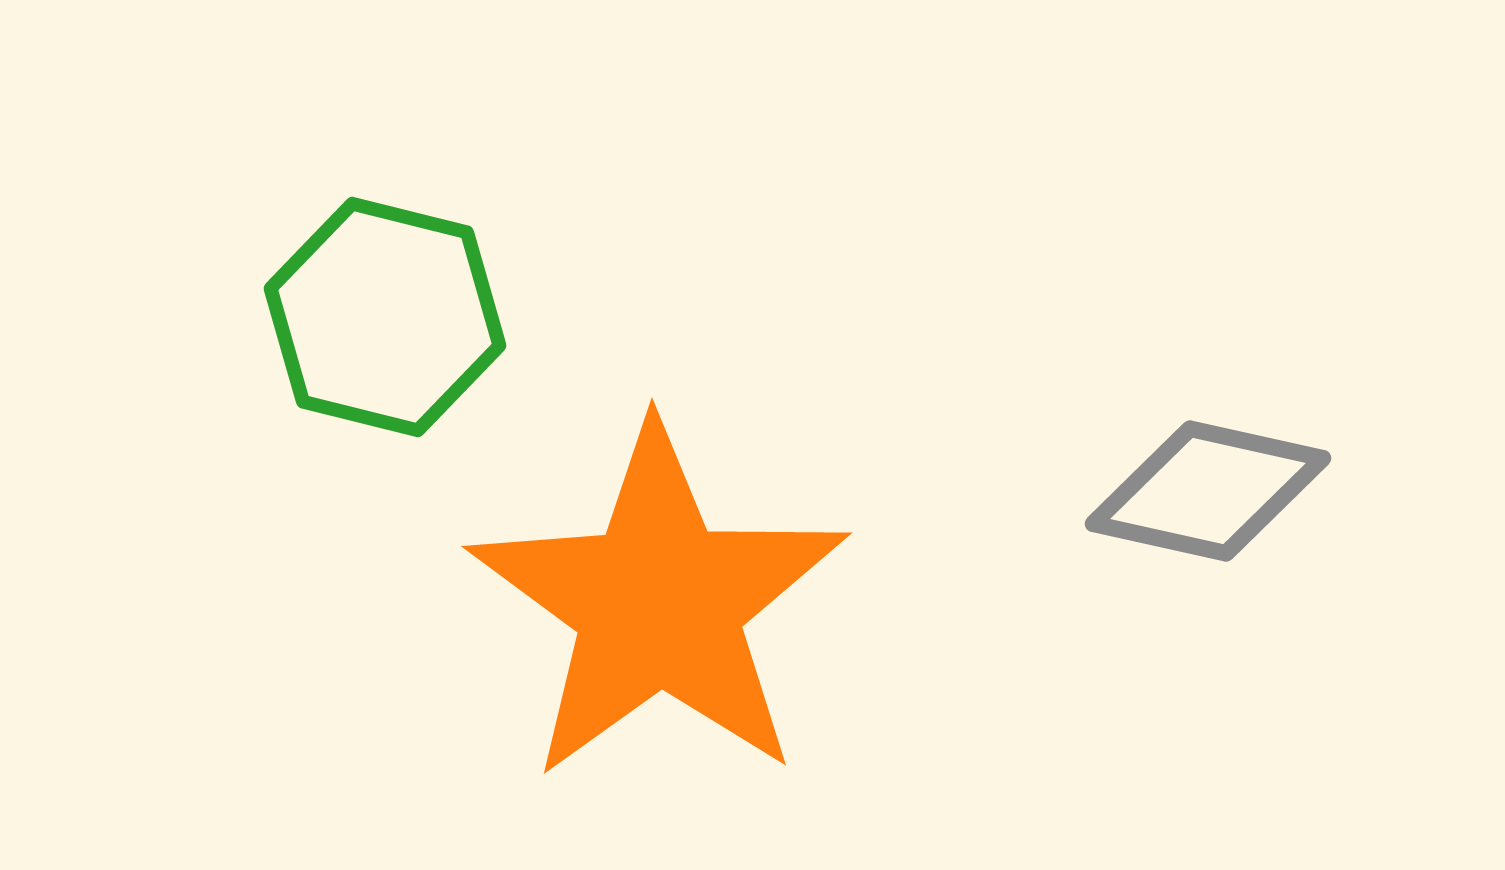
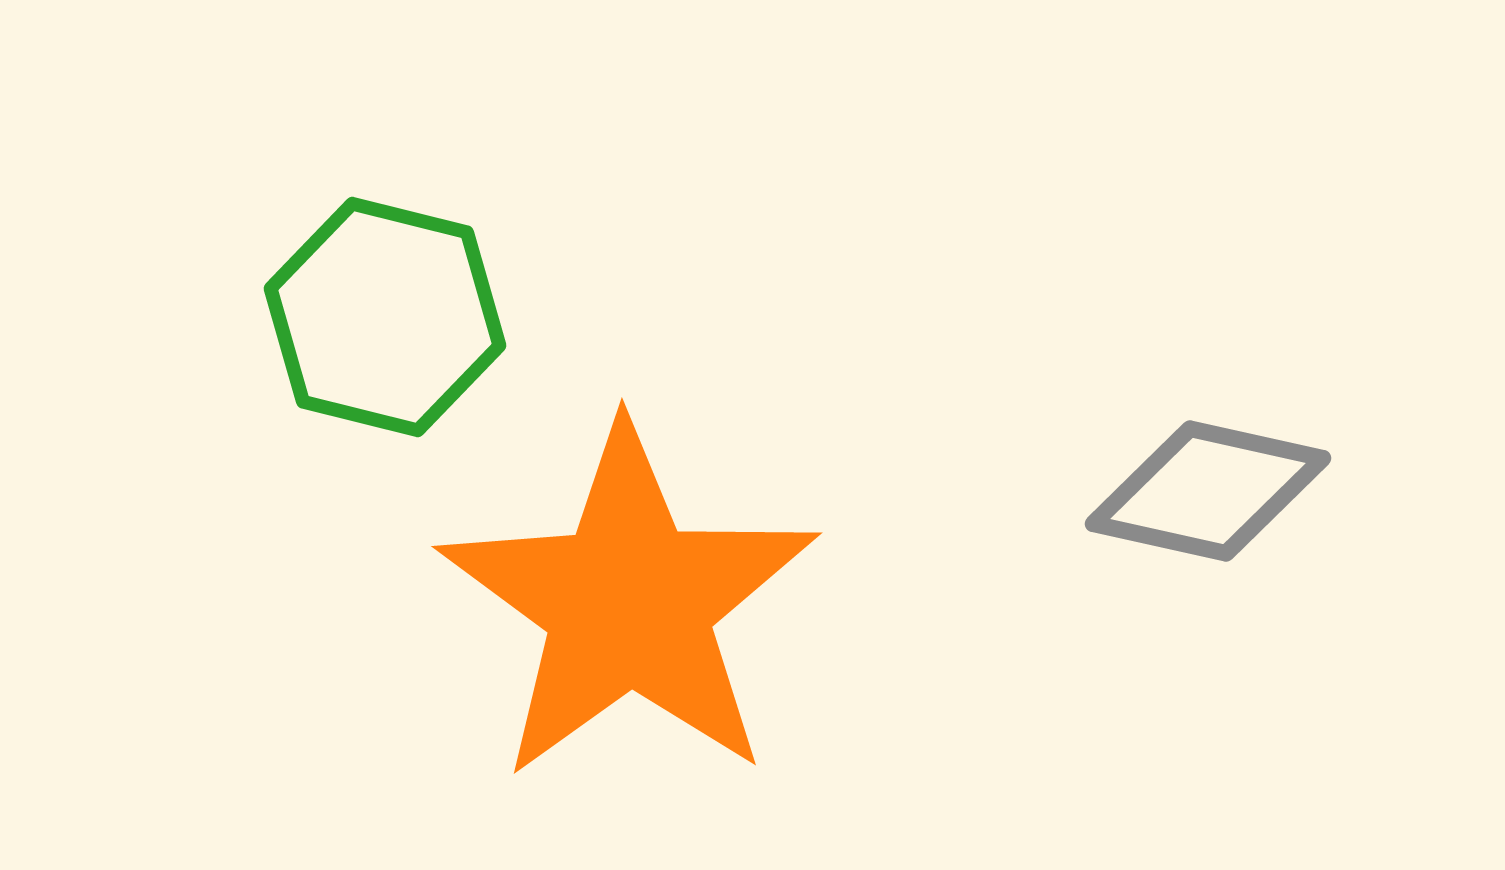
orange star: moved 30 px left
